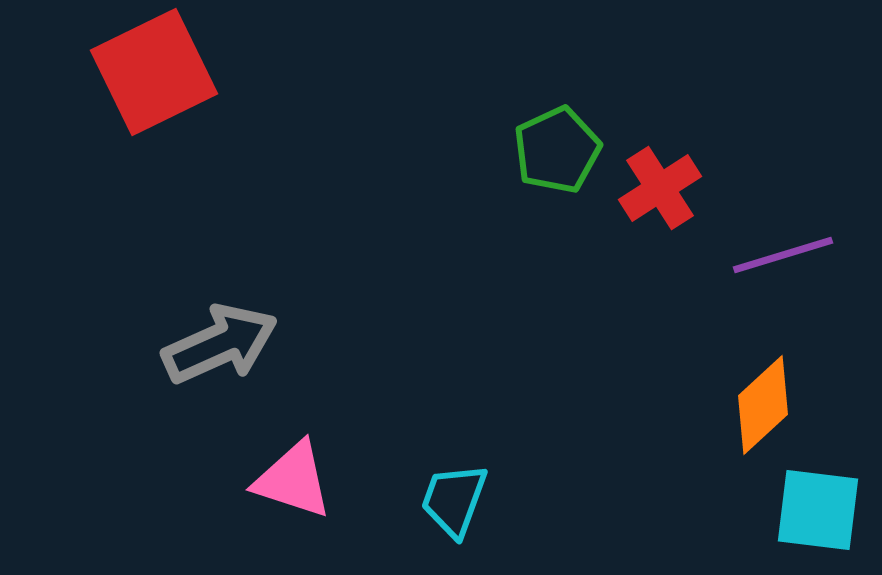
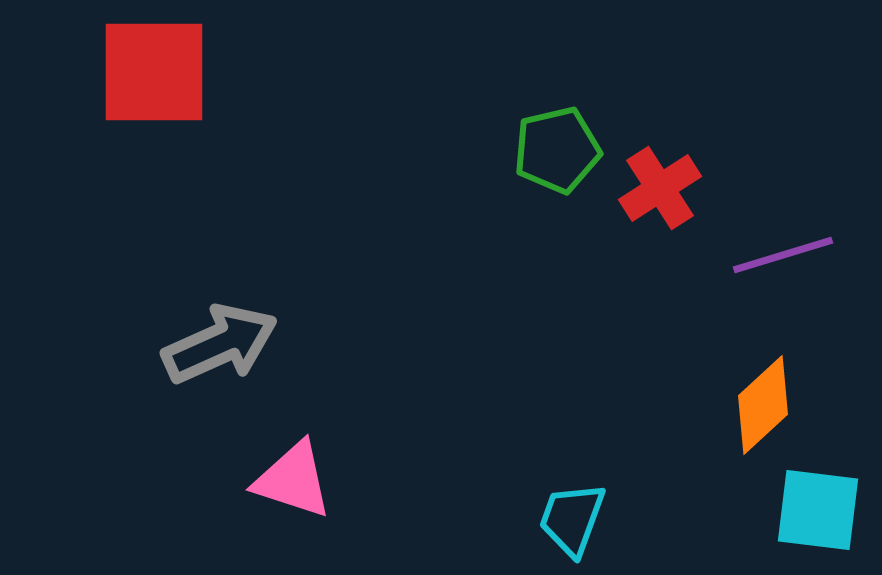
red square: rotated 26 degrees clockwise
green pentagon: rotated 12 degrees clockwise
cyan trapezoid: moved 118 px right, 19 px down
